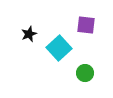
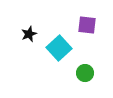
purple square: moved 1 px right
